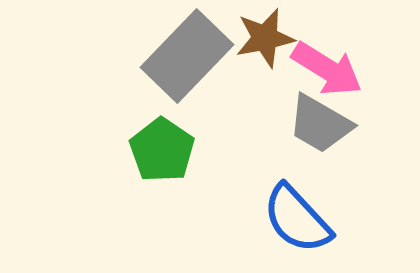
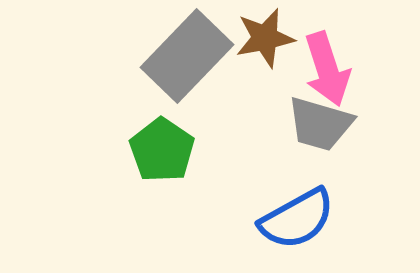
pink arrow: rotated 40 degrees clockwise
gray trapezoid: rotated 14 degrees counterclockwise
blue semicircle: rotated 76 degrees counterclockwise
